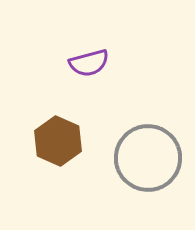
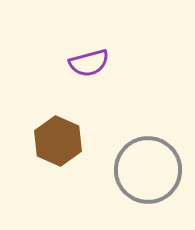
gray circle: moved 12 px down
